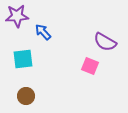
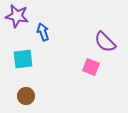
purple star: rotated 15 degrees clockwise
blue arrow: rotated 24 degrees clockwise
purple semicircle: rotated 15 degrees clockwise
pink square: moved 1 px right, 1 px down
